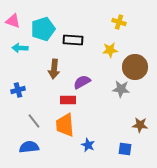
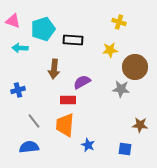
orange trapezoid: rotated 10 degrees clockwise
